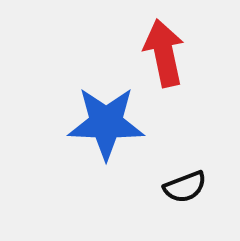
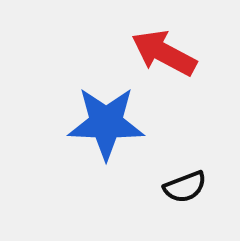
red arrow: rotated 50 degrees counterclockwise
